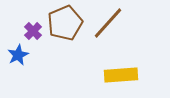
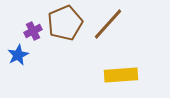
brown line: moved 1 px down
purple cross: rotated 18 degrees clockwise
